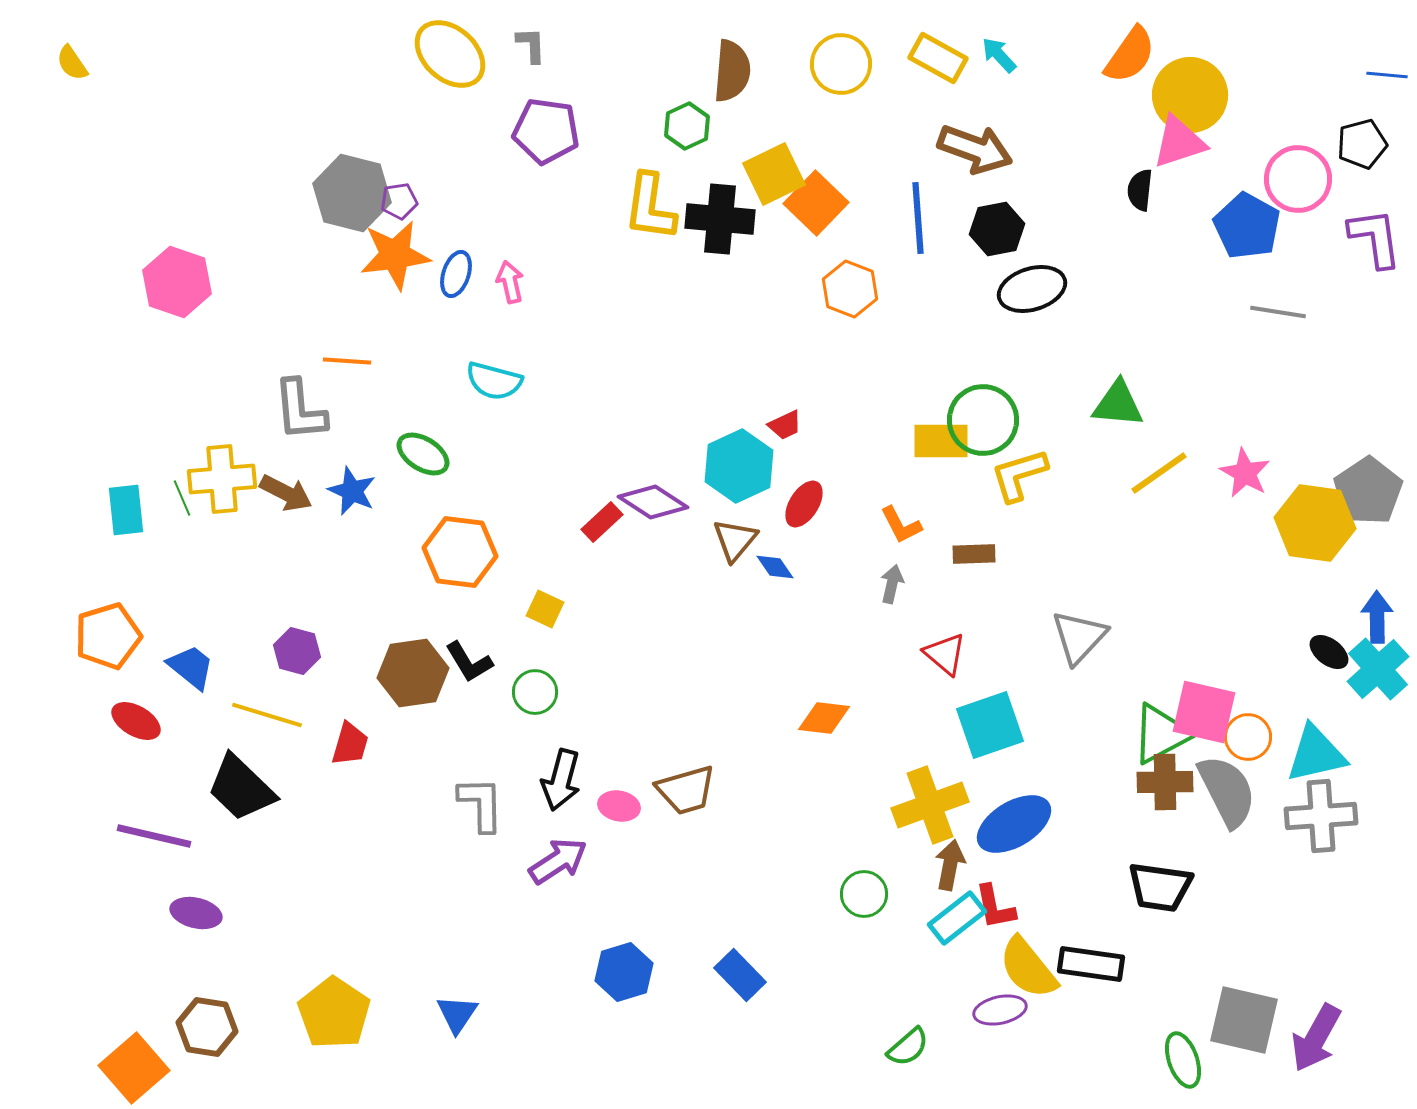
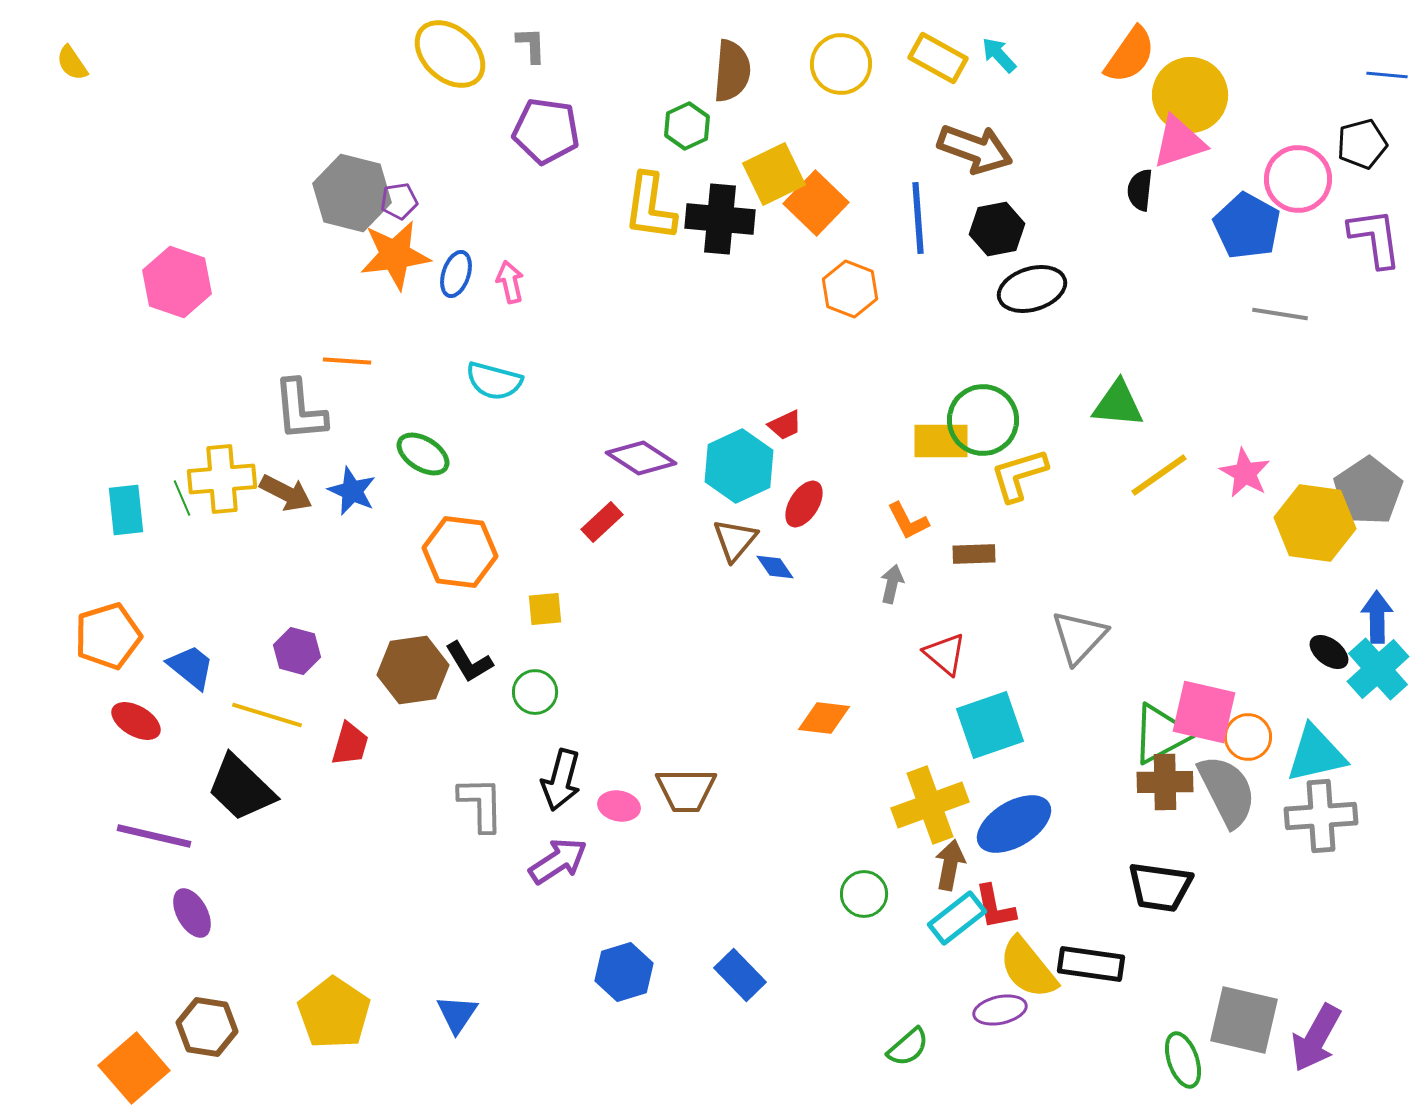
gray line at (1278, 312): moved 2 px right, 2 px down
yellow line at (1159, 473): moved 2 px down
purple diamond at (653, 502): moved 12 px left, 44 px up
orange L-shape at (901, 525): moved 7 px right, 4 px up
yellow square at (545, 609): rotated 30 degrees counterclockwise
brown hexagon at (413, 673): moved 3 px up
brown trapezoid at (686, 790): rotated 16 degrees clockwise
purple ellipse at (196, 913): moved 4 px left; rotated 48 degrees clockwise
